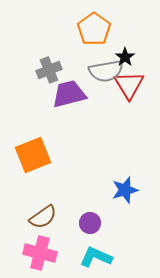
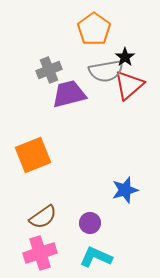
red triangle: rotated 20 degrees clockwise
pink cross: rotated 32 degrees counterclockwise
